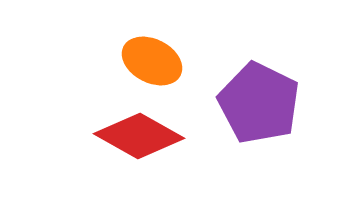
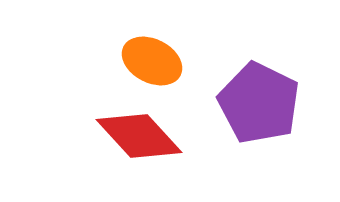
red diamond: rotated 18 degrees clockwise
